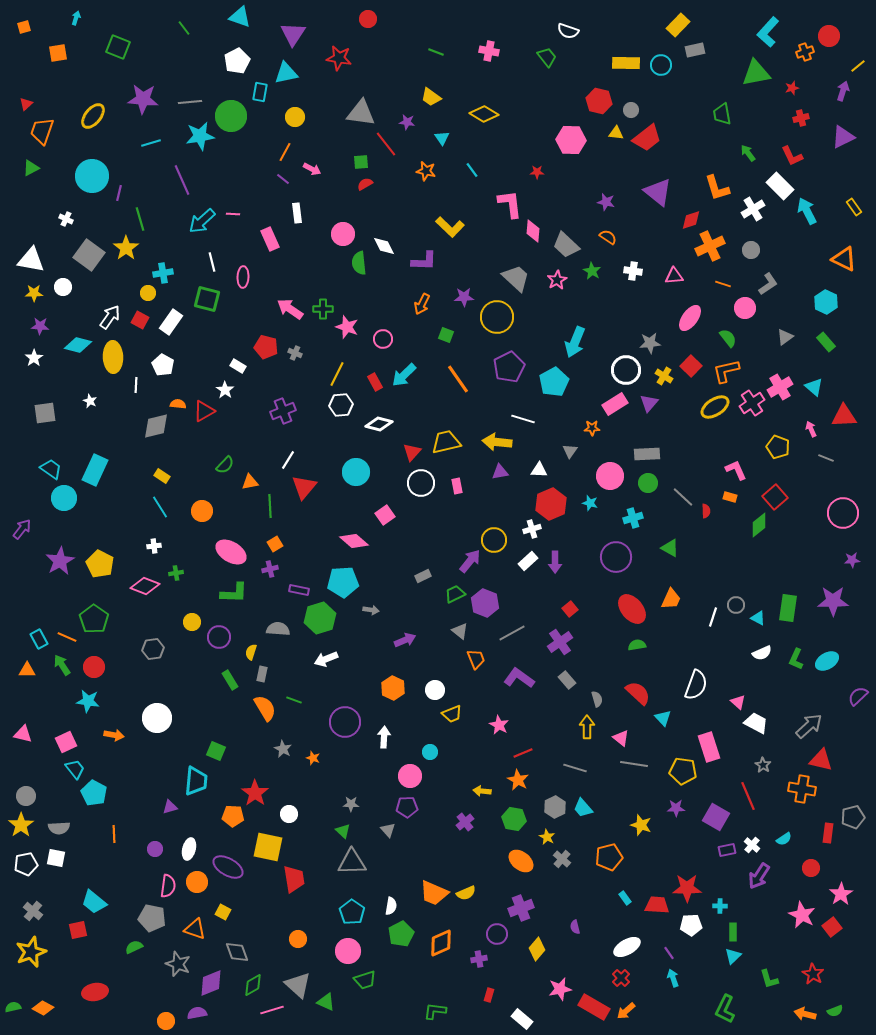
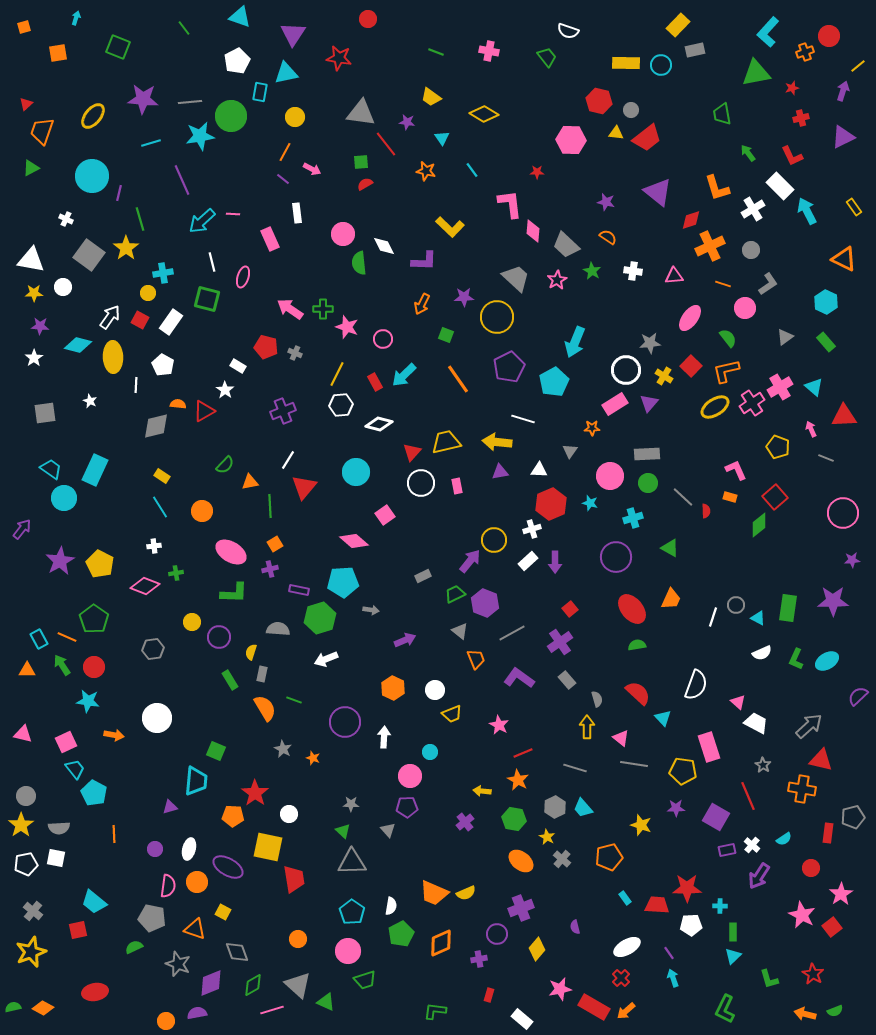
pink ellipse at (243, 277): rotated 15 degrees clockwise
